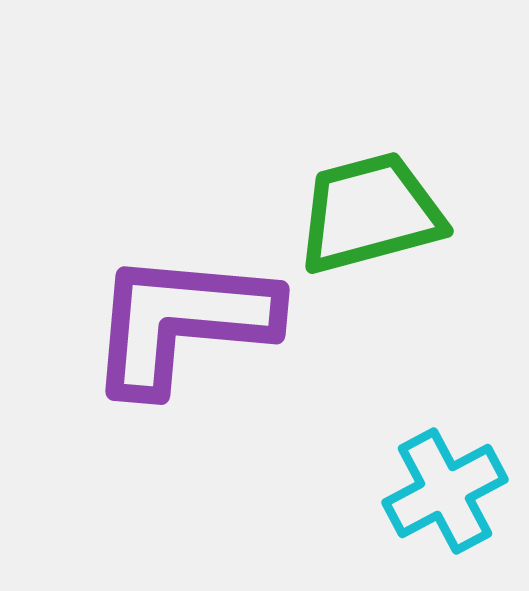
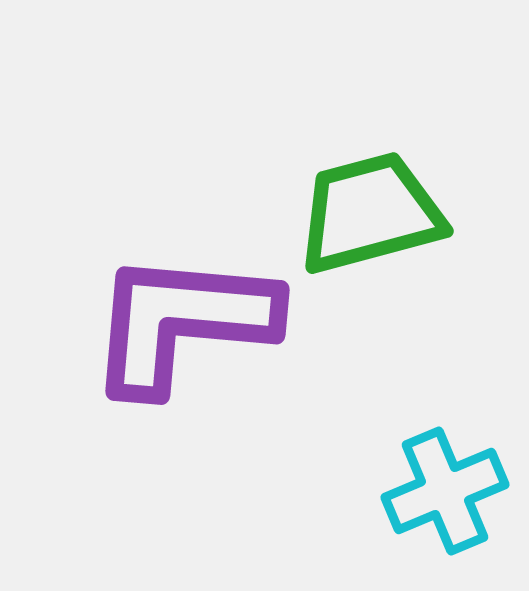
cyan cross: rotated 5 degrees clockwise
